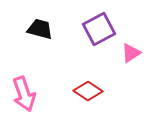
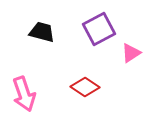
black trapezoid: moved 2 px right, 3 px down
red diamond: moved 3 px left, 4 px up
